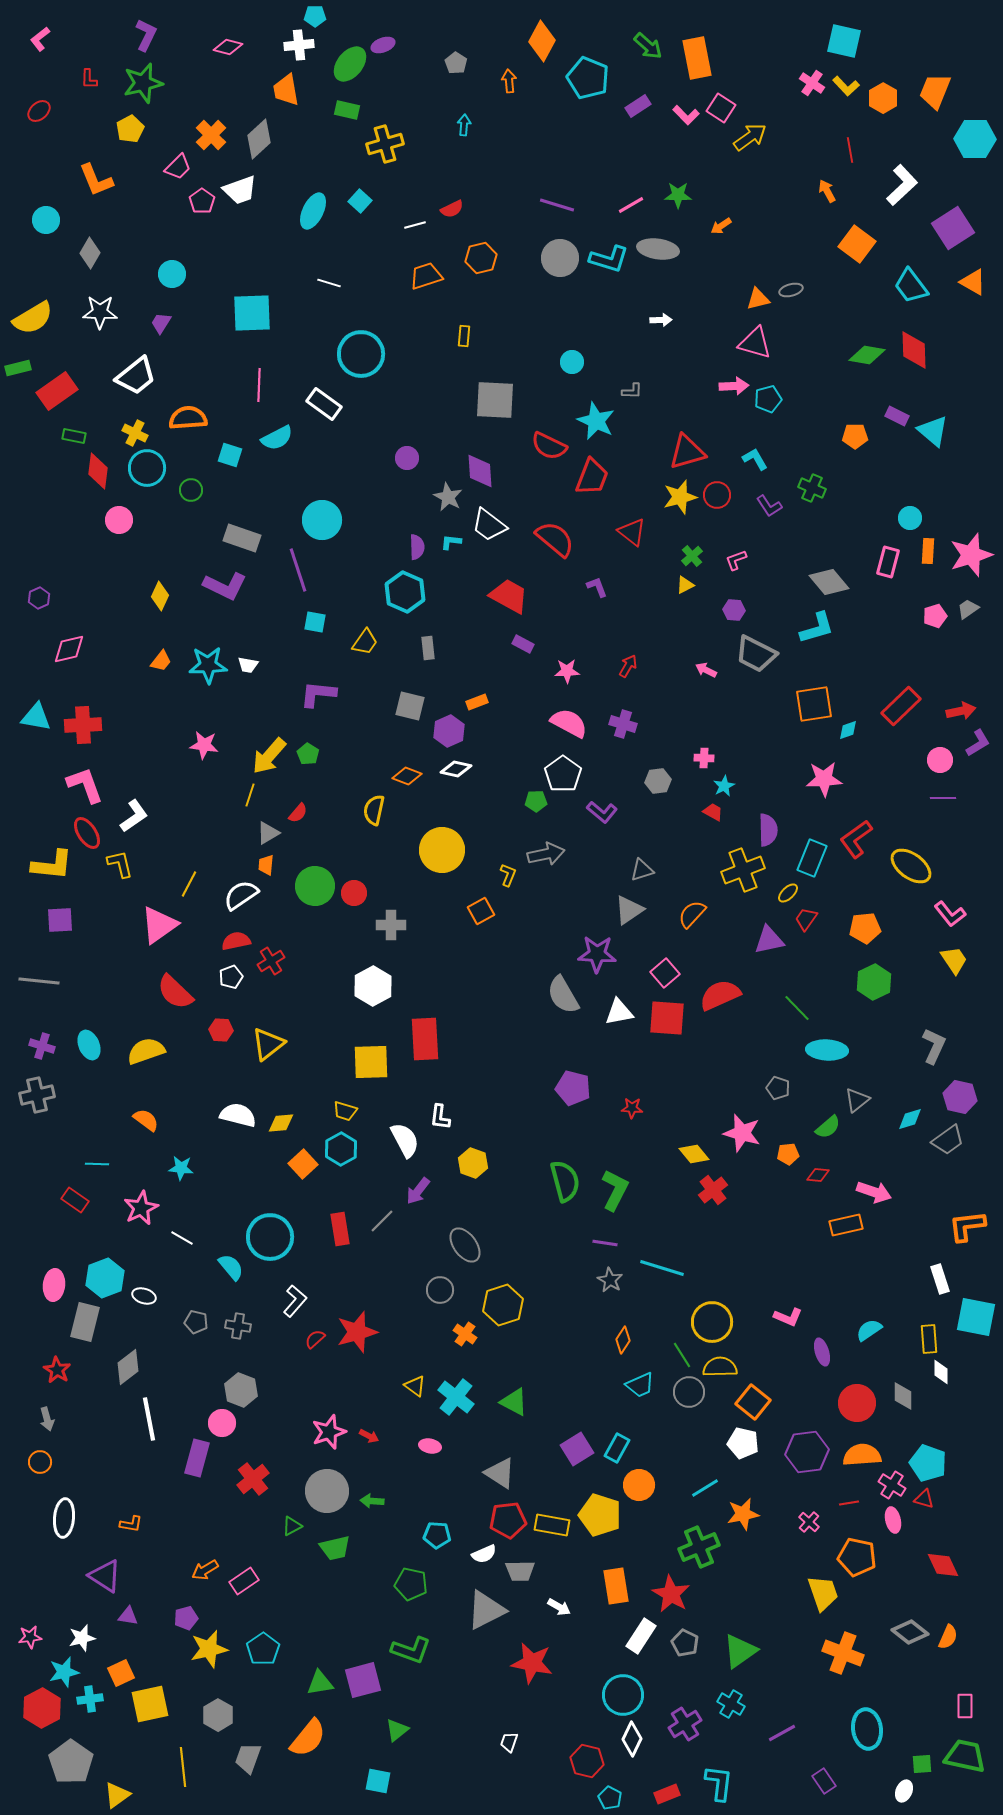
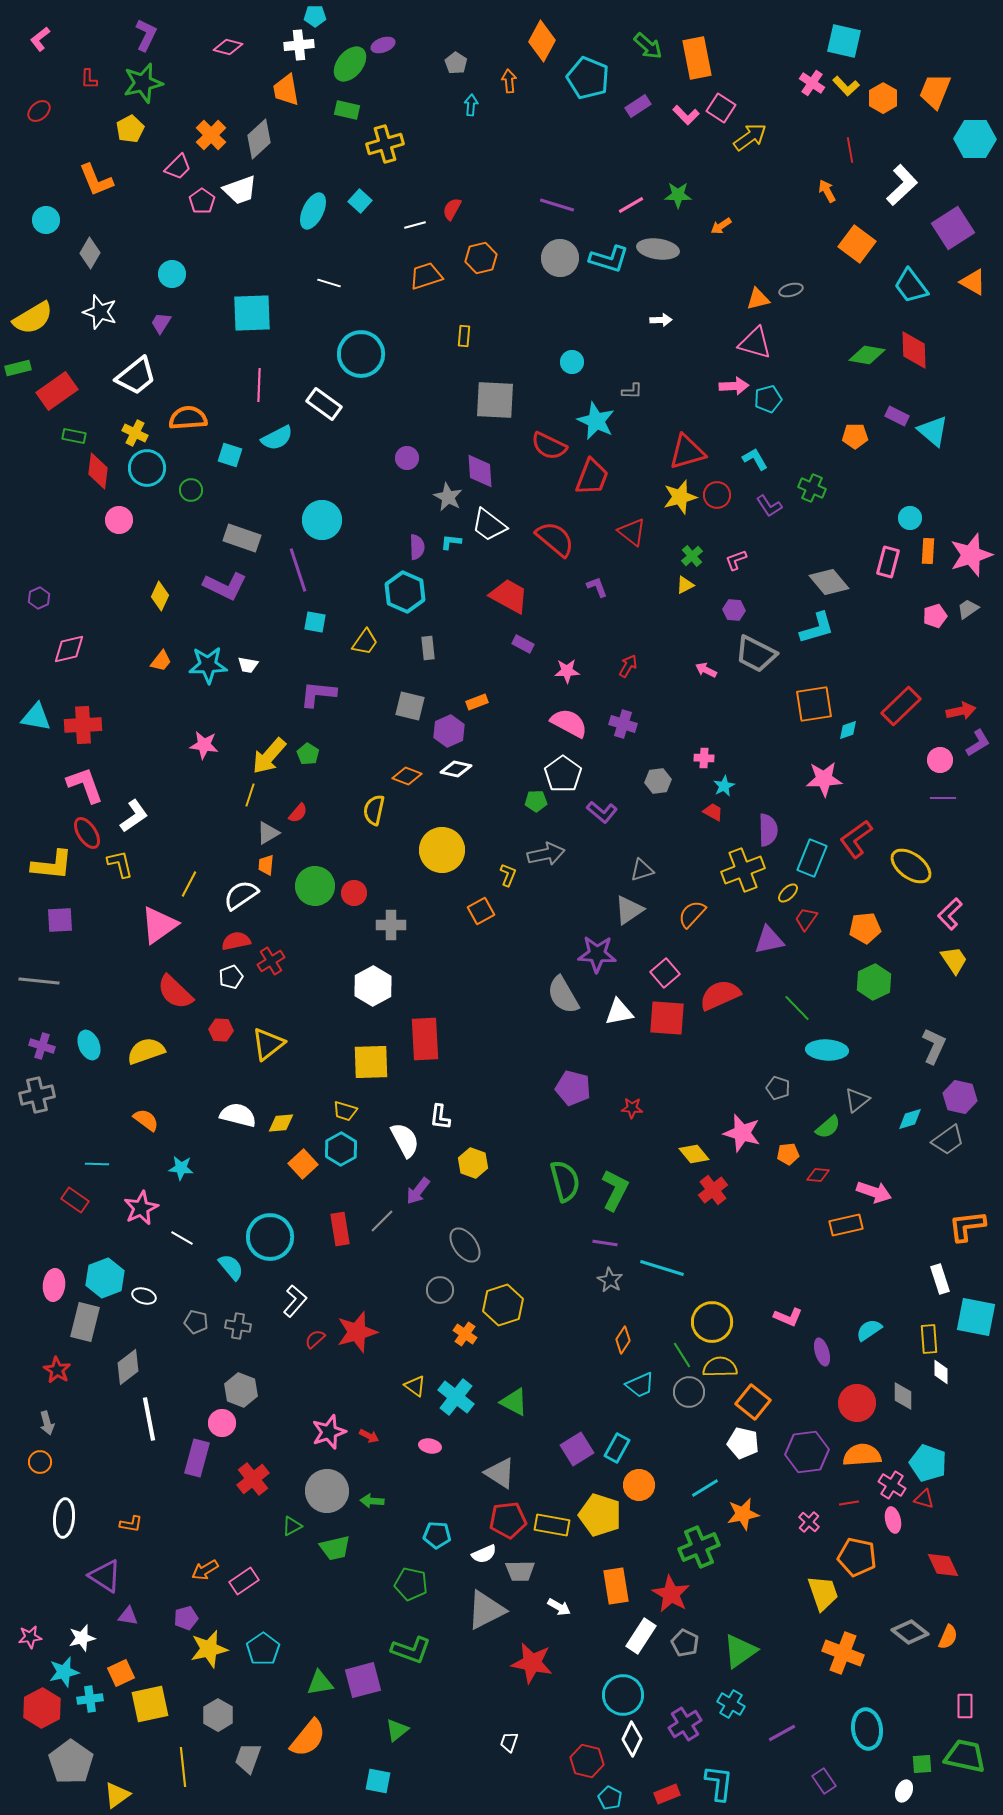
cyan arrow at (464, 125): moved 7 px right, 20 px up
red semicircle at (452, 209): rotated 145 degrees clockwise
white star at (100, 312): rotated 16 degrees clockwise
pink L-shape at (950, 914): rotated 84 degrees clockwise
gray arrow at (47, 1419): moved 4 px down
